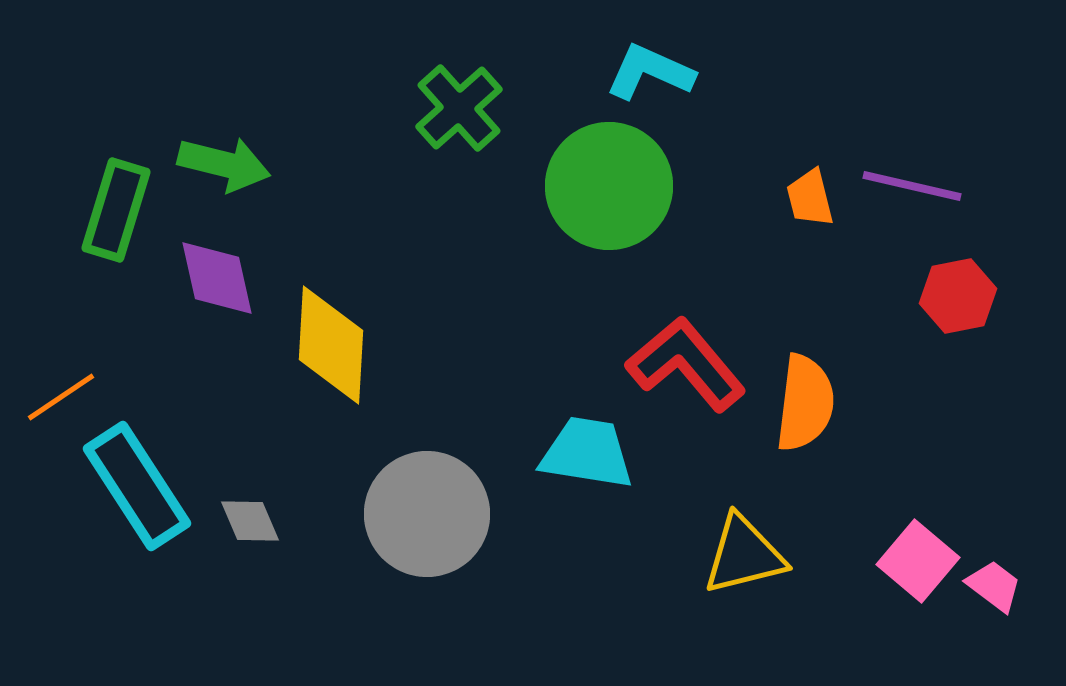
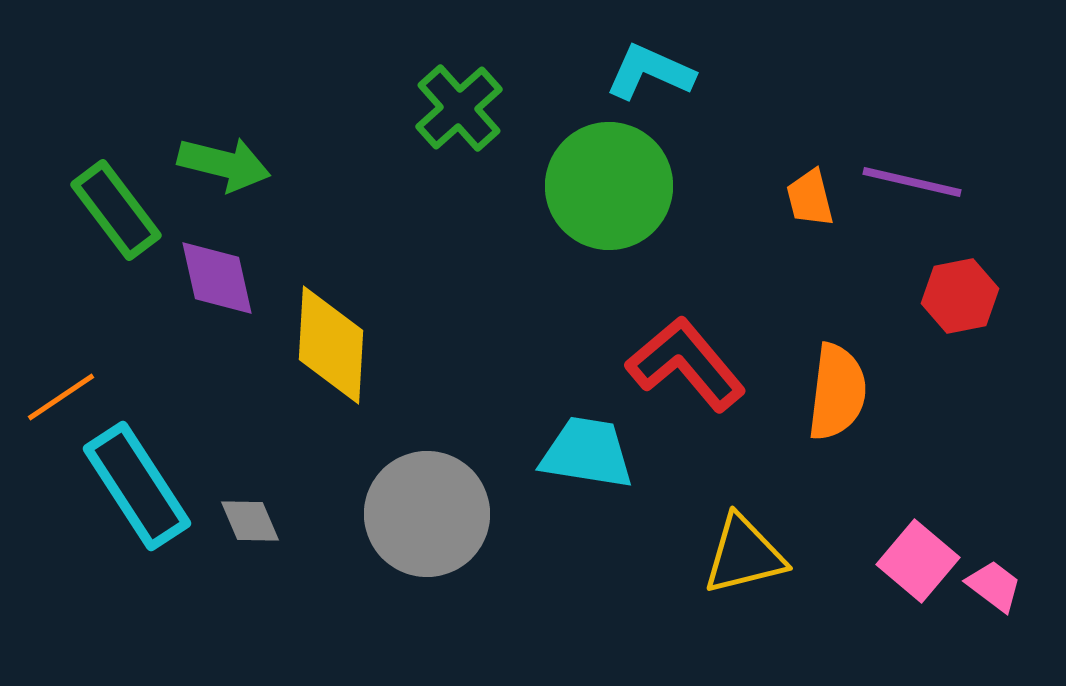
purple line: moved 4 px up
green rectangle: rotated 54 degrees counterclockwise
red hexagon: moved 2 px right
orange semicircle: moved 32 px right, 11 px up
